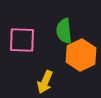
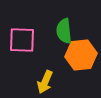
orange hexagon: rotated 20 degrees clockwise
